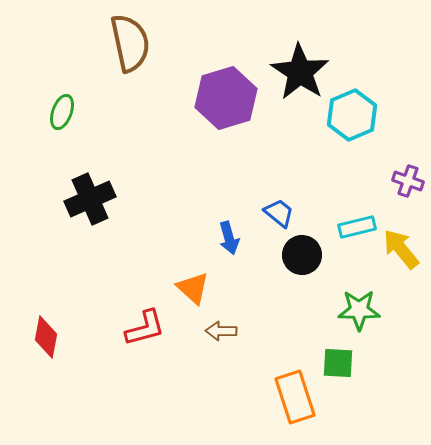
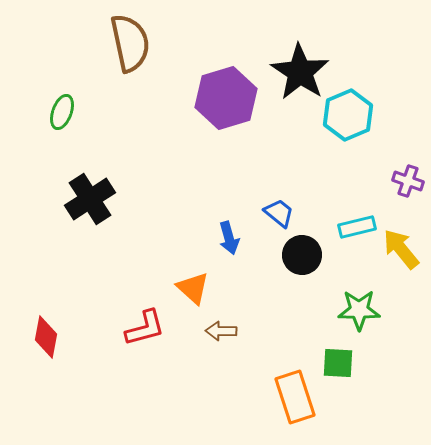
cyan hexagon: moved 4 px left
black cross: rotated 9 degrees counterclockwise
